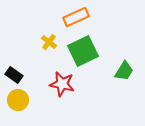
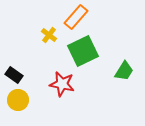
orange rectangle: rotated 25 degrees counterclockwise
yellow cross: moved 7 px up
